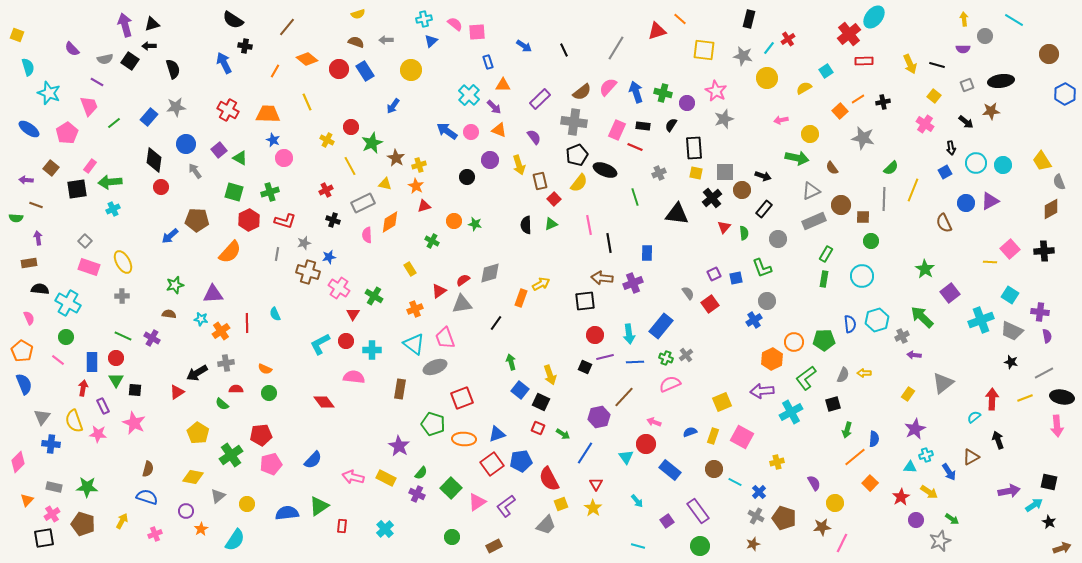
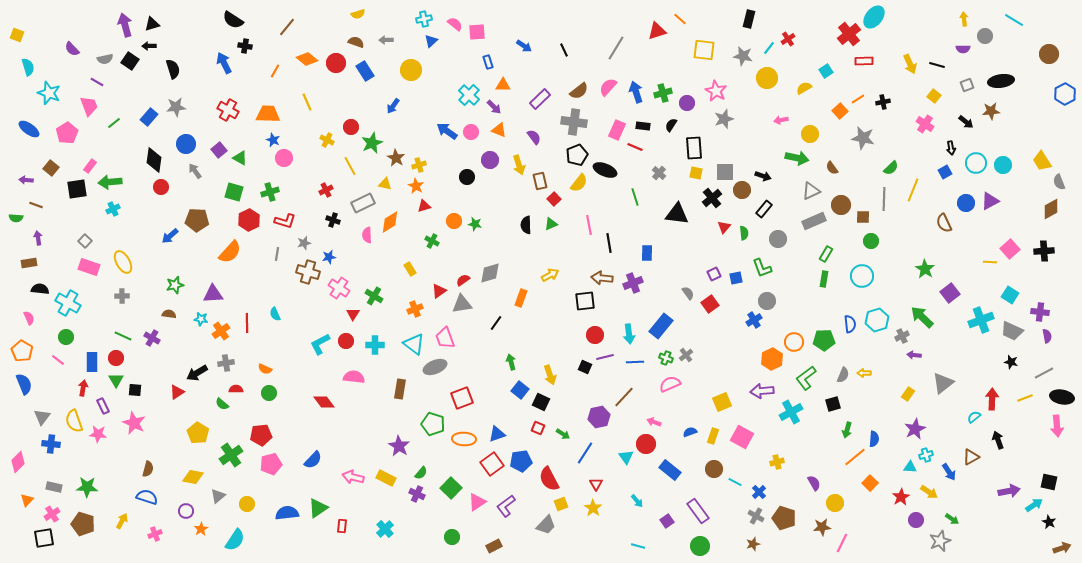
red circle at (339, 69): moved 3 px left, 6 px up
brown semicircle at (582, 92): moved 3 px left, 1 px up
green cross at (663, 93): rotated 30 degrees counterclockwise
gray cross at (659, 173): rotated 24 degrees counterclockwise
yellow arrow at (541, 284): moved 9 px right, 9 px up
cyan cross at (372, 350): moved 3 px right, 5 px up
green triangle at (319, 506): moved 1 px left, 2 px down
